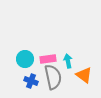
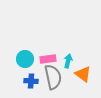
cyan arrow: rotated 24 degrees clockwise
orange triangle: moved 1 px left, 1 px up
blue cross: rotated 16 degrees counterclockwise
